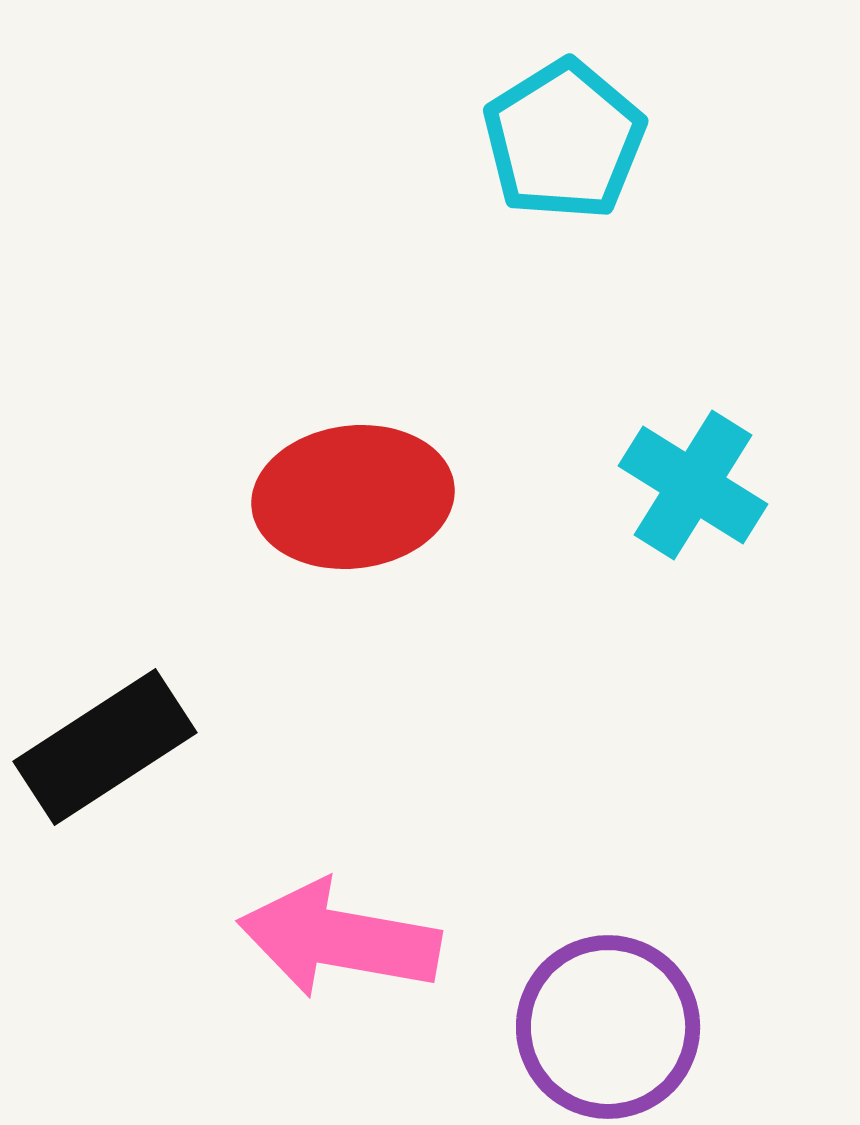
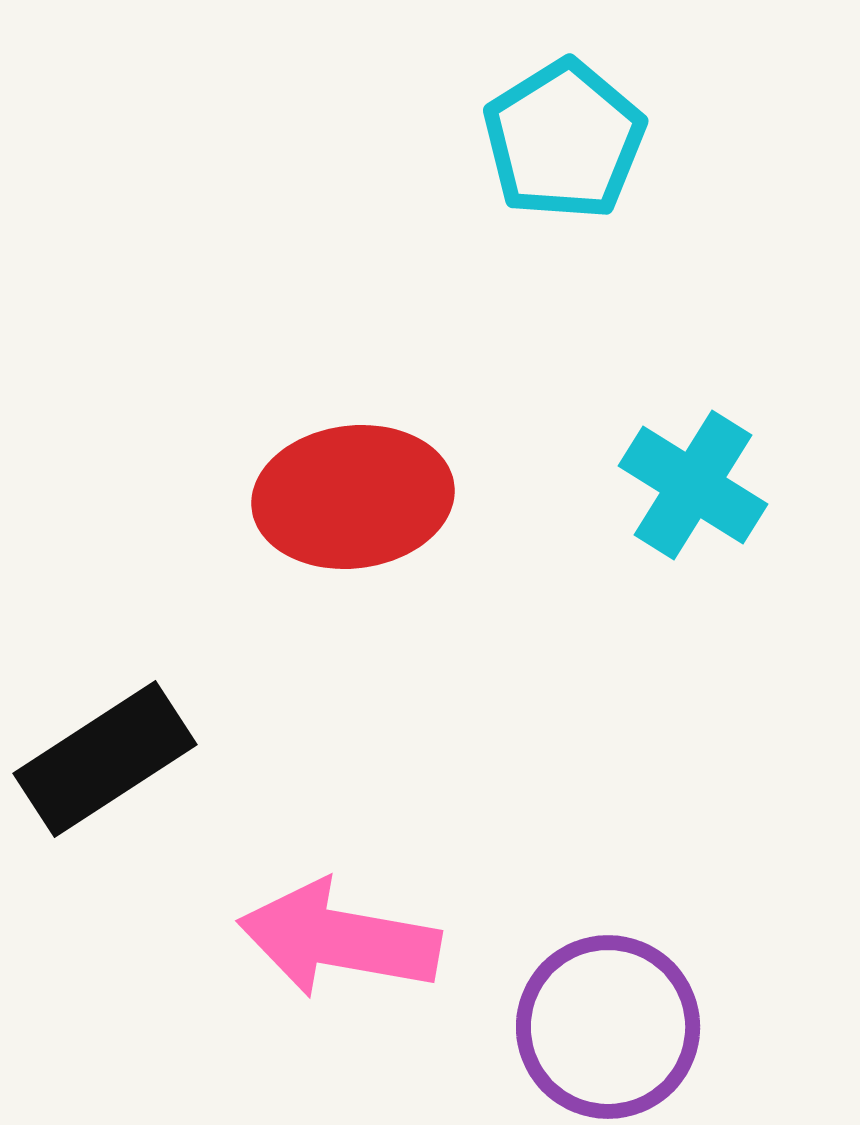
black rectangle: moved 12 px down
